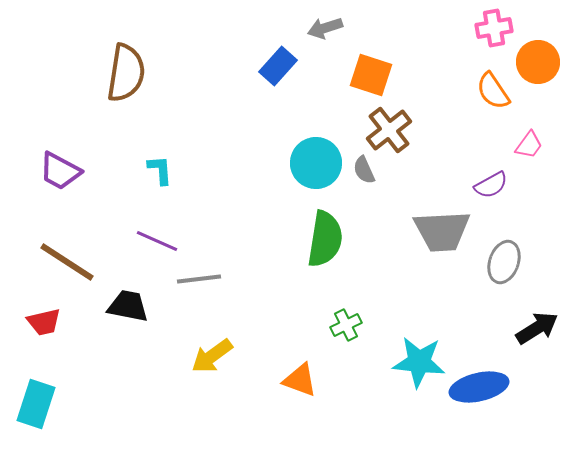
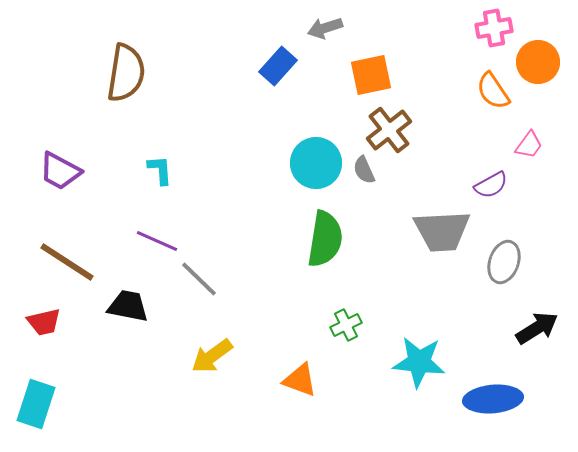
orange square: rotated 30 degrees counterclockwise
gray line: rotated 51 degrees clockwise
blue ellipse: moved 14 px right, 12 px down; rotated 8 degrees clockwise
